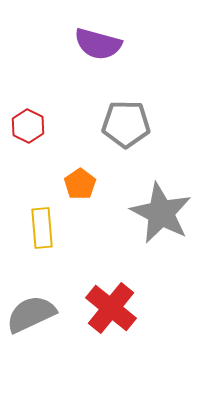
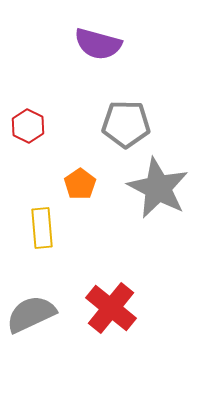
gray star: moved 3 px left, 25 px up
